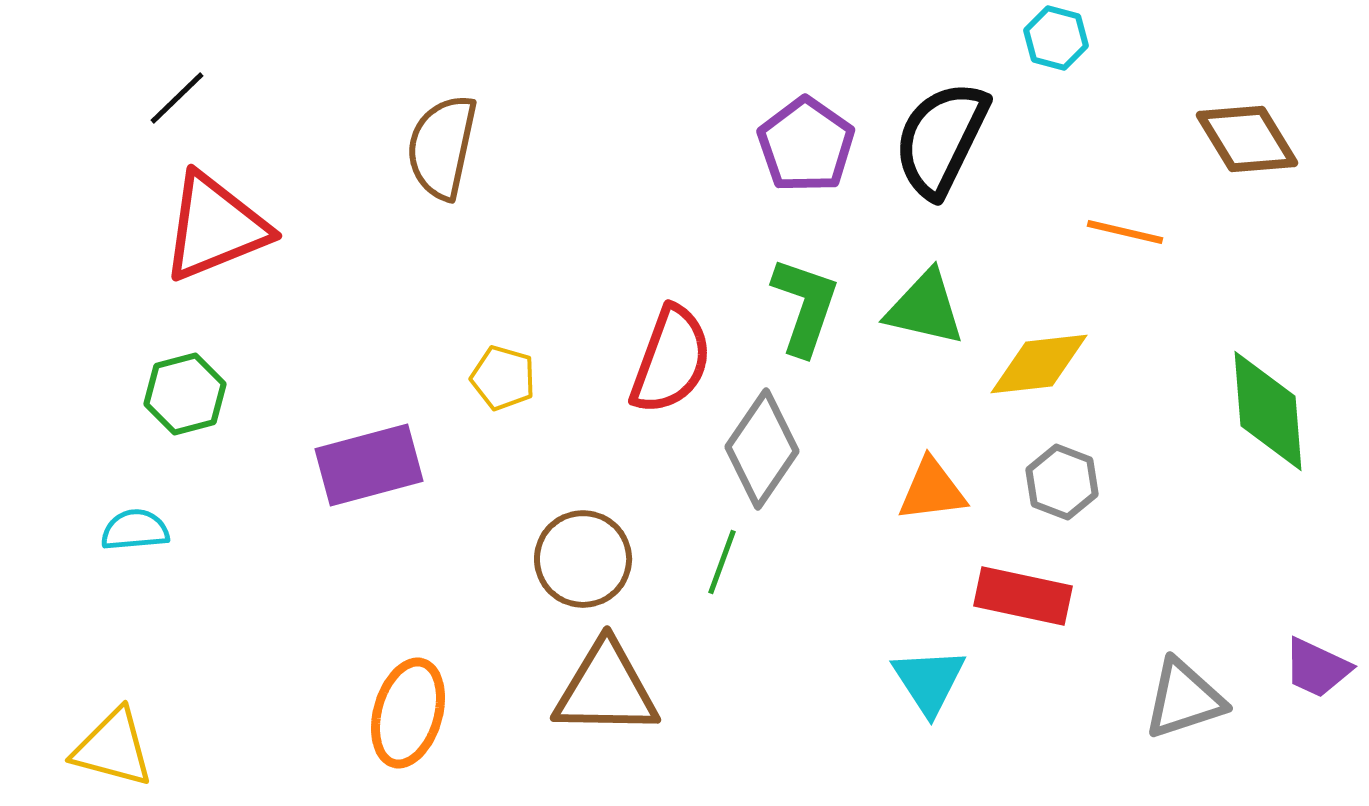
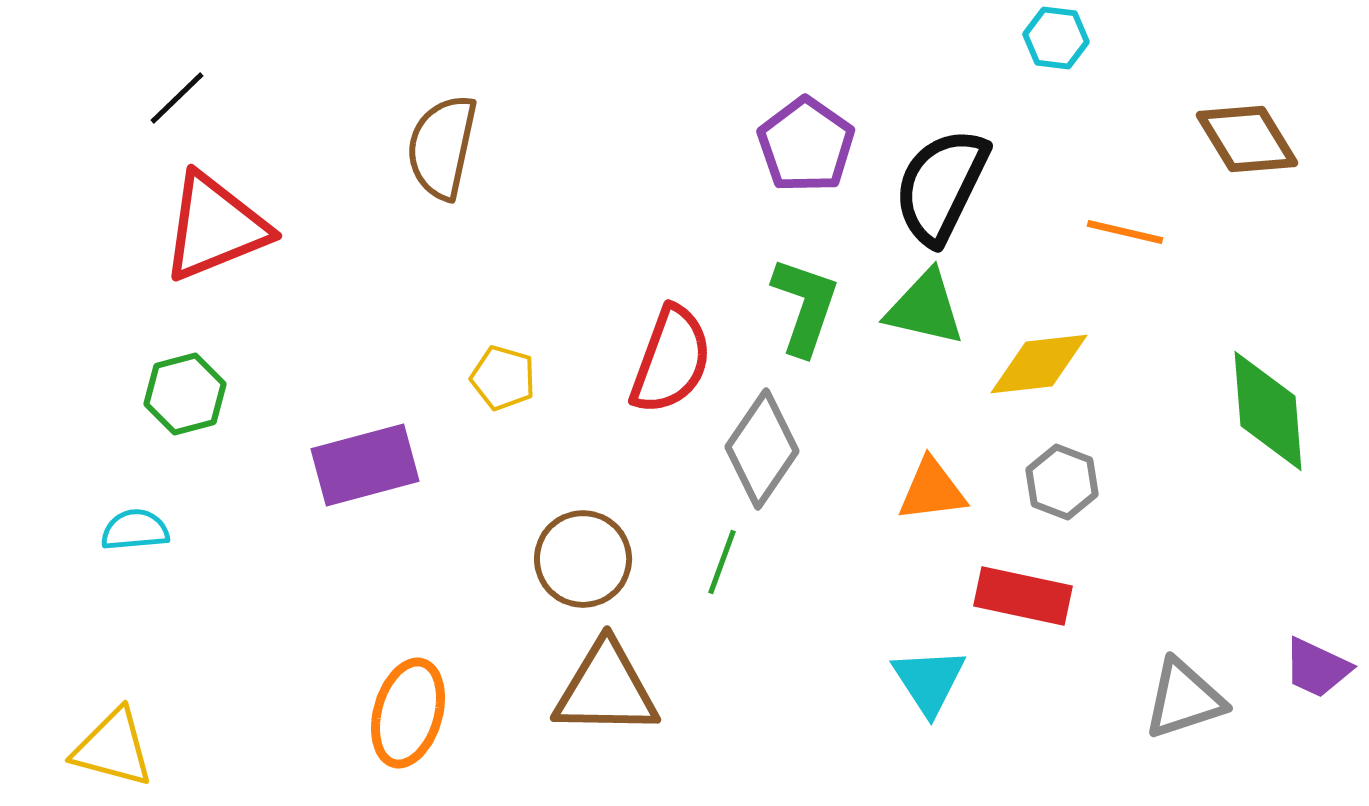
cyan hexagon: rotated 8 degrees counterclockwise
black semicircle: moved 47 px down
purple rectangle: moved 4 px left
